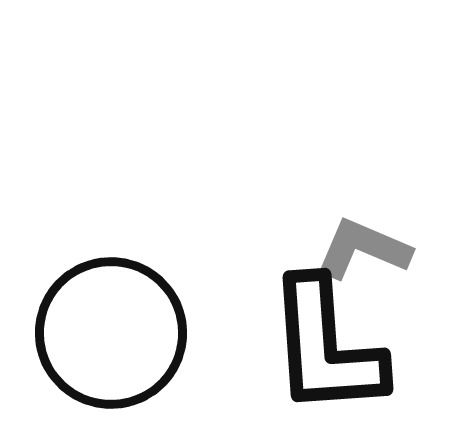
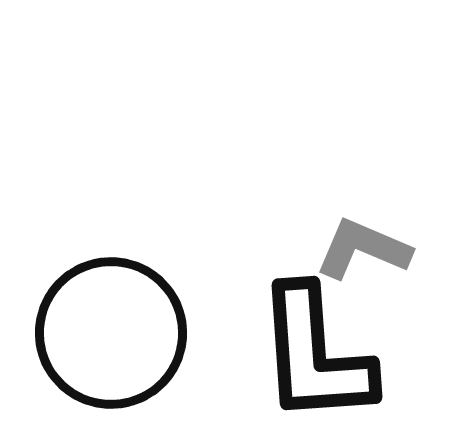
black L-shape: moved 11 px left, 8 px down
